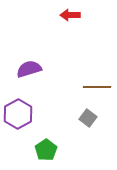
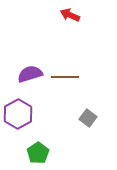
red arrow: rotated 24 degrees clockwise
purple semicircle: moved 1 px right, 5 px down
brown line: moved 32 px left, 10 px up
green pentagon: moved 8 px left, 3 px down
